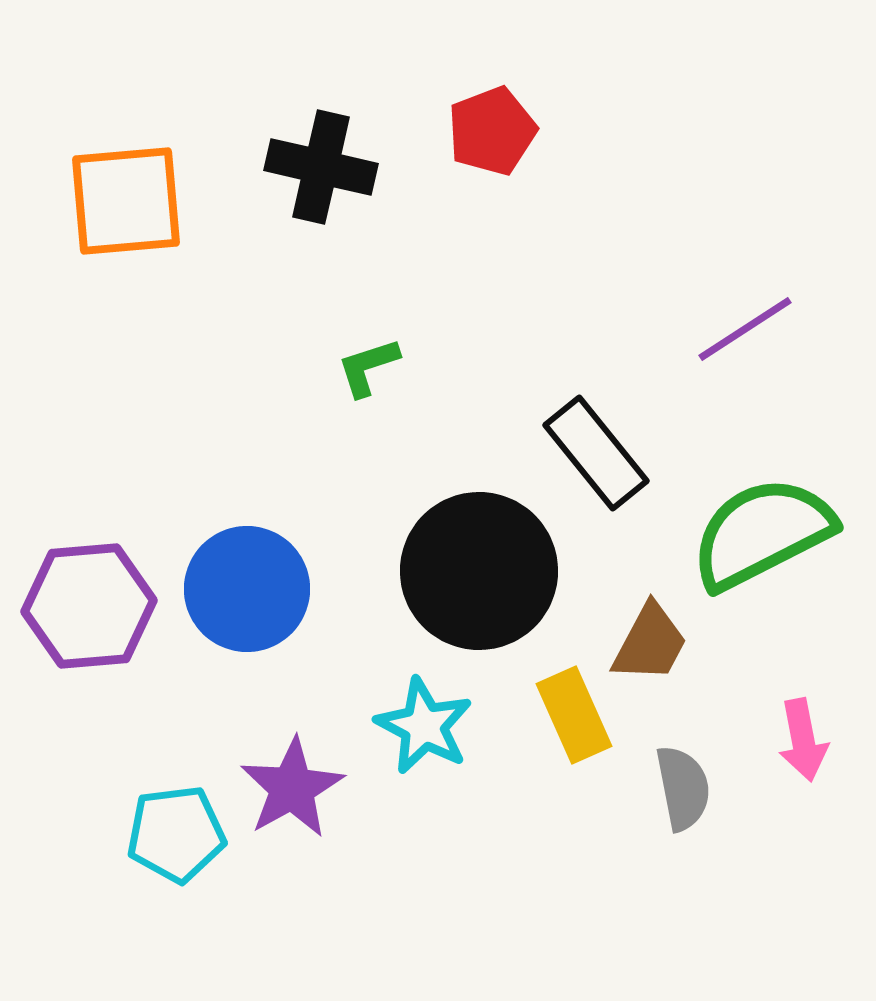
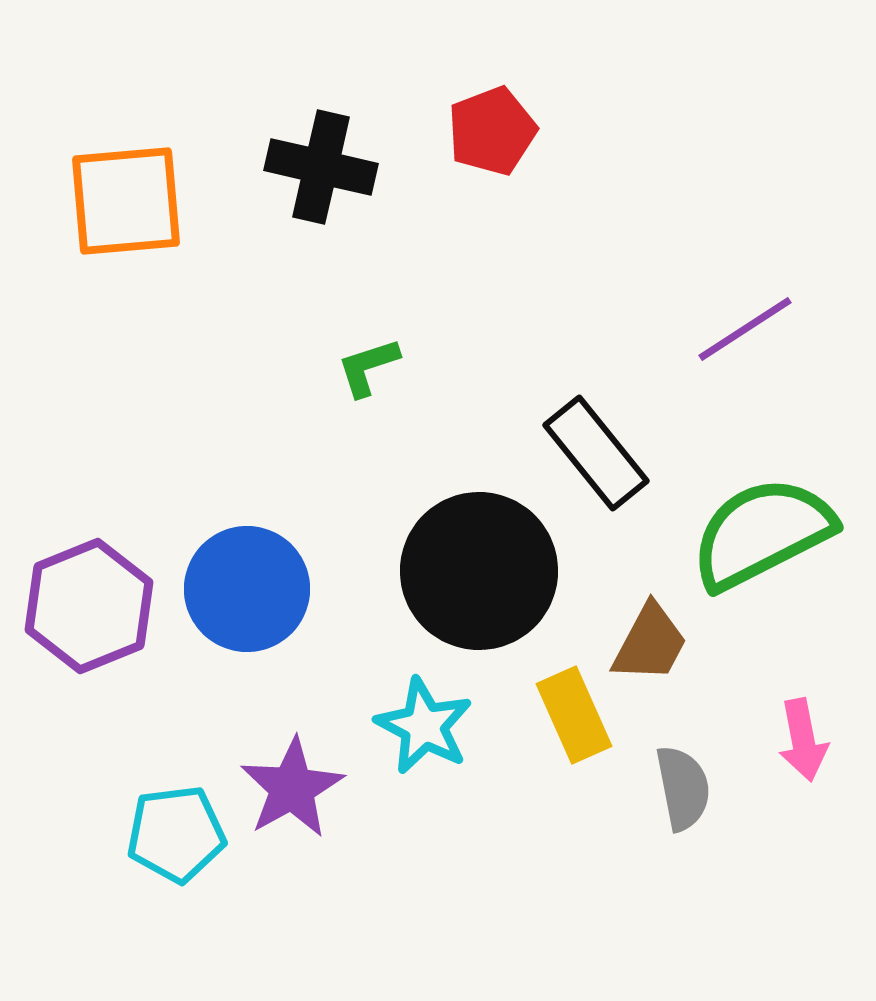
purple hexagon: rotated 17 degrees counterclockwise
